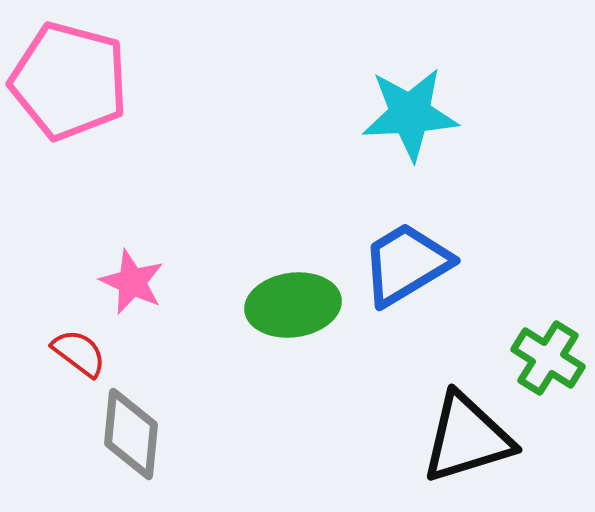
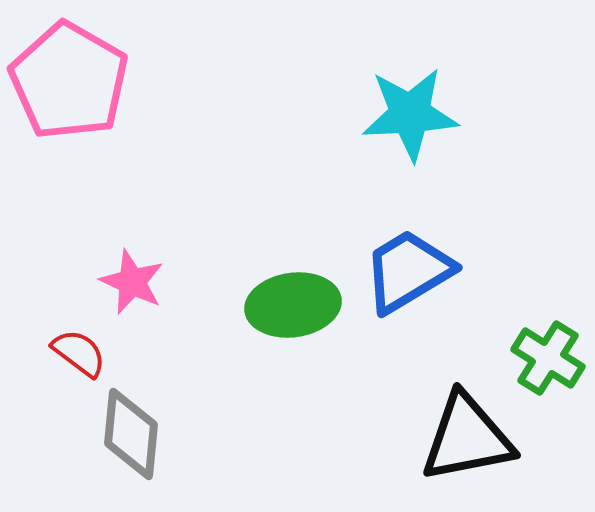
pink pentagon: rotated 15 degrees clockwise
blue trapezoid: moved 2 px right, 7 px down
black triangle: rotated 6 degrees clockwise
